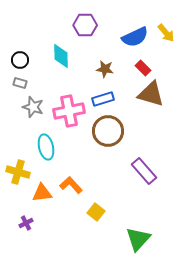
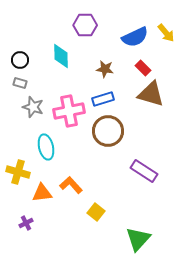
purple rectangle: rotated 16 degrees counterclockwise
